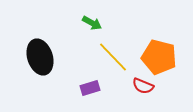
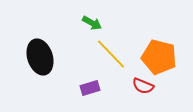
yellow line: moved 2 px left, 3 px up
